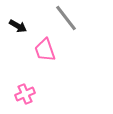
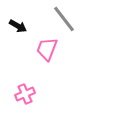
gray line: moved 2 px left, 1 px down
pink trapezoid: moved 2 px right, 1 px up; rotated 40 degrees clockwise
